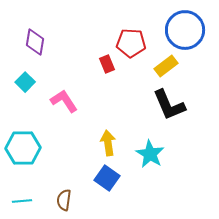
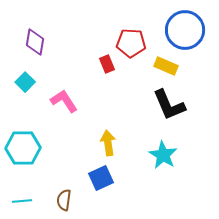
yellow rectangle: rotated 60 degrees clockwise
cyan star: moved 13 px right, 1 px down
blue square: moved 6 px left; rotated 30 degrees clockwise
